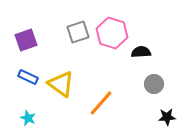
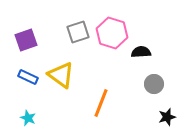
yellow triangle: moved 9 px up
orange line: rotated 20 degrees counterclockwise
black star: rotated 12 degrees counterclockwise
